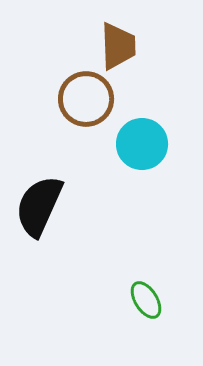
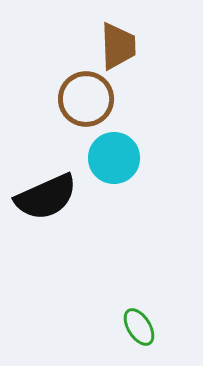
cyan circle: moved 28 px left, 14 px down
black semicircle: moved 7 px right, 9 px up; rotated 138 degrees counterclockwise
green ellipse: moved 7 px left, 27 px down
